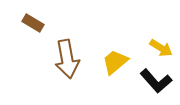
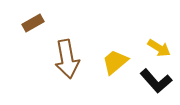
brown rectangle: rotated 60 degrees counterclockwise
yellow arrow: moved 2 px left
